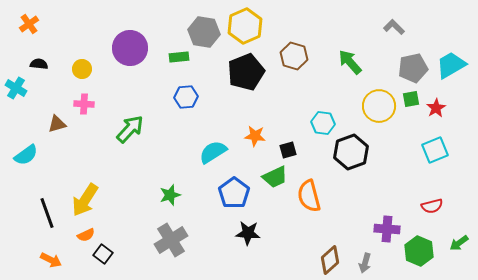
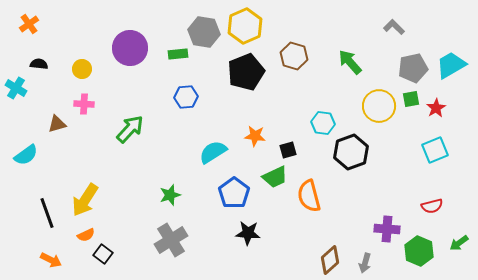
green rectangle at (179, 57): moved 1 px left, 3 px up
